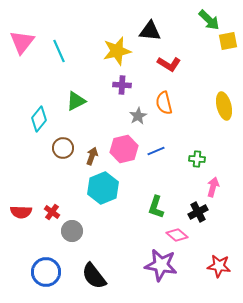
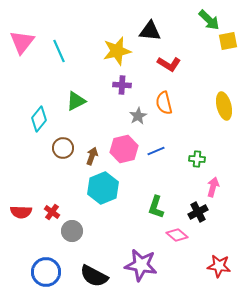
purple star: moved 20 px left
black semicircle: rotated 24 degrees counterclockwise
